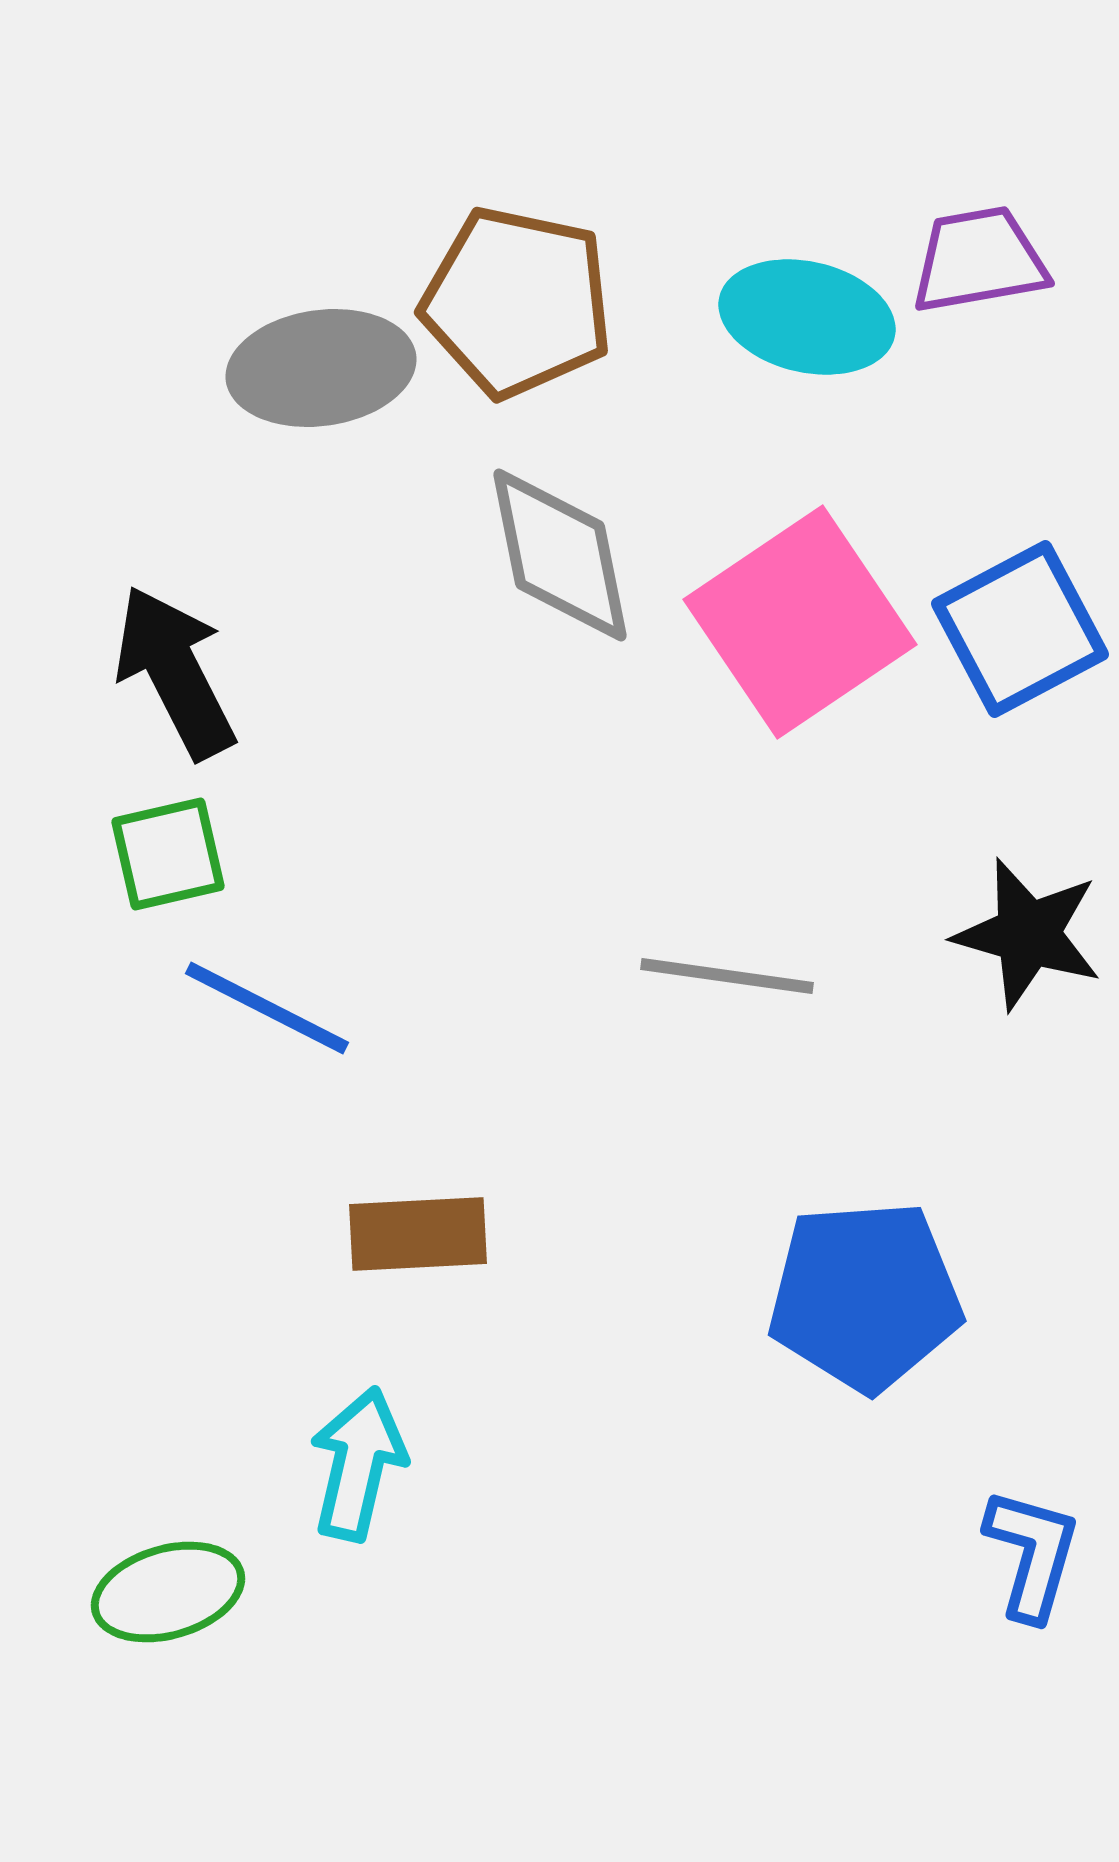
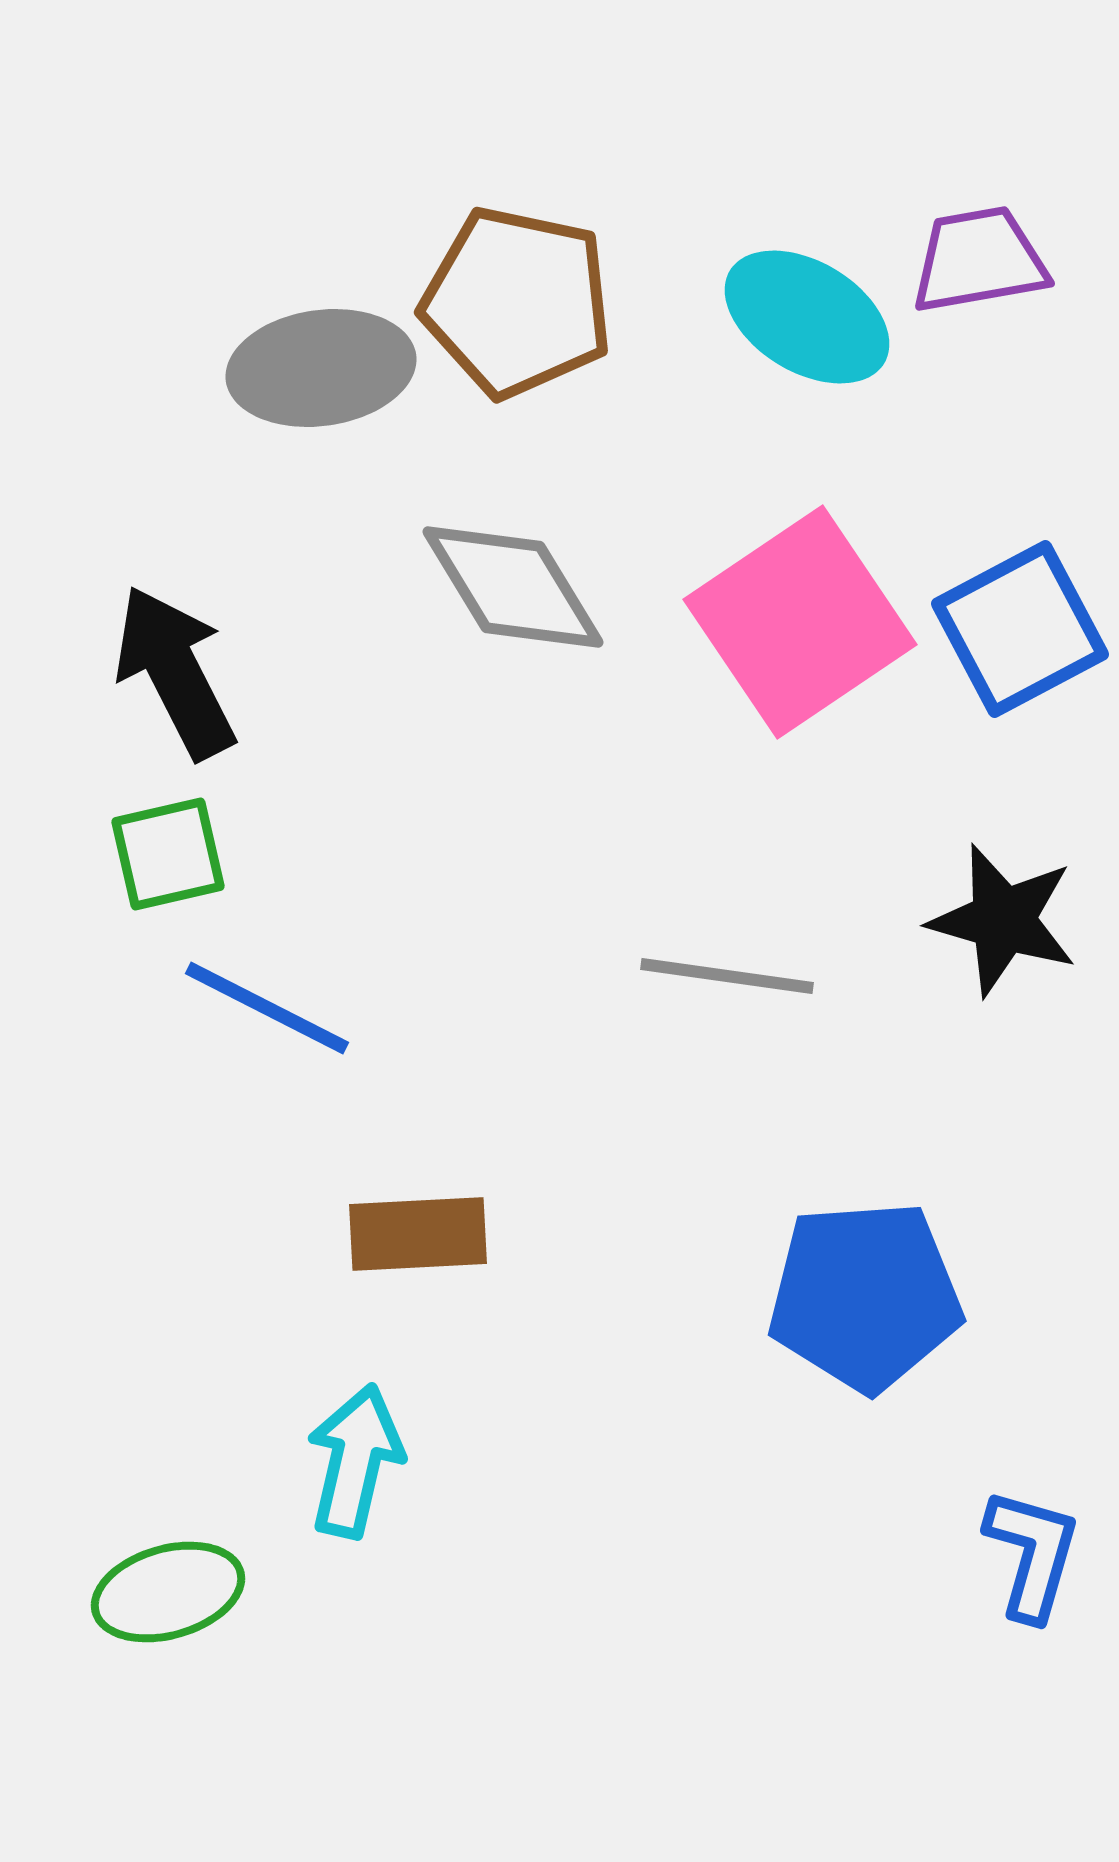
cyan ellipse: rotated 18 degrees clockwise
gray diamond: moved 47 px left, 32 px down; rotated 20 degrees counterclockwise
black star: moved 25 px left, 14 px up
cyan arrow: moved 3 px left, 3 px up
